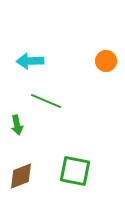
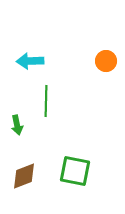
green line: rotated 68 degrees clockwise
brown diamond: moved 3 px right
